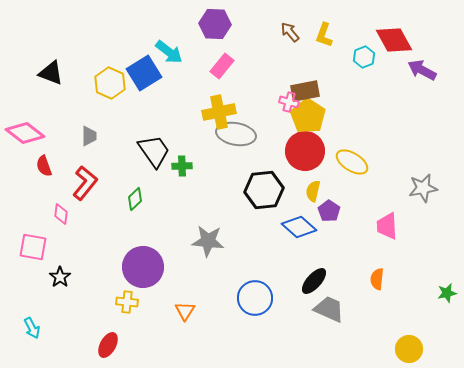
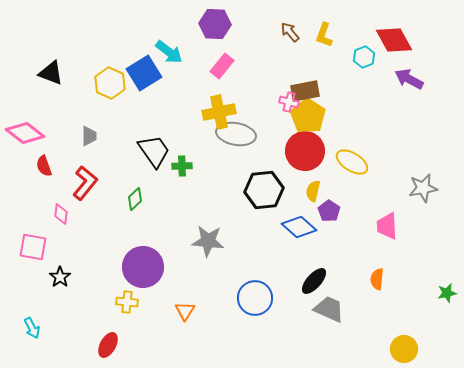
purple arrow at (422, 70): moved 13 px left, 9 px down
yellow circle at (409, 349): moved 5 px left
